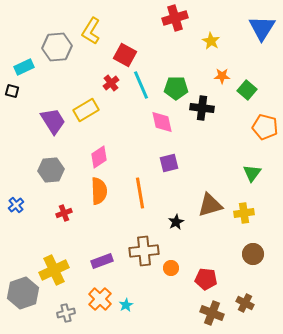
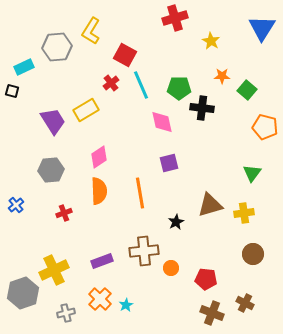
green pentagon at (176, 88): moved 3 px right
